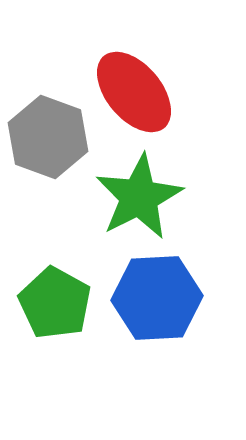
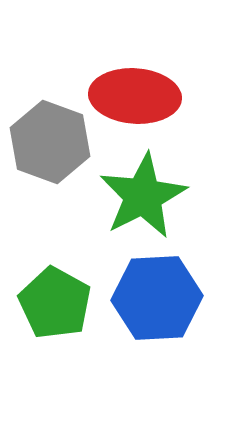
red ellipse: moved 1 px right, 4 px down; rotated 46 degrees counterclockwise
gray hexagon: moved 2 px right, 5 px down
green star: moved 4 px right, 1 px up
